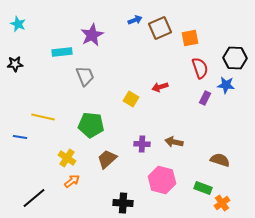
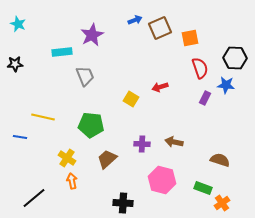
orange arrow: rotated 63 degrees counterclockwise
